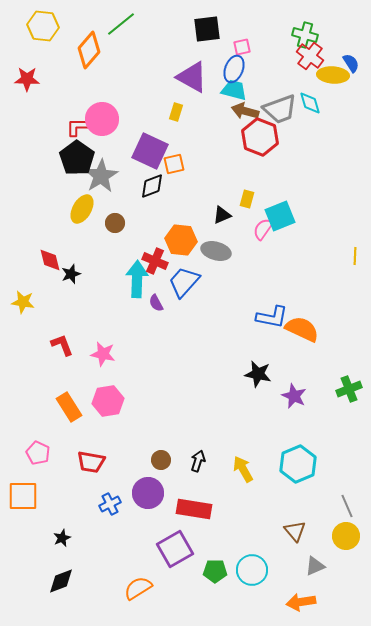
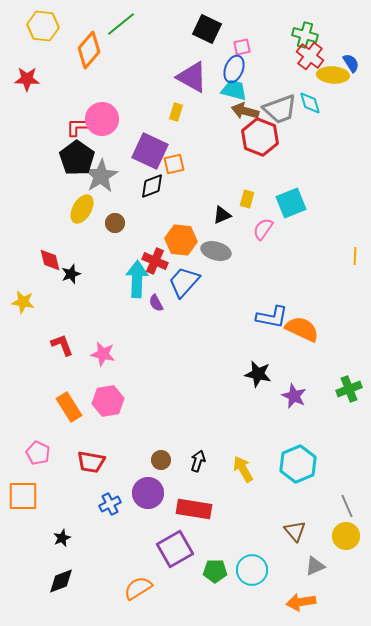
black square at (207, 29): rotated 32 degrees clockwise
cyan square at (280, 216): moved 11 px right, 13 px up
